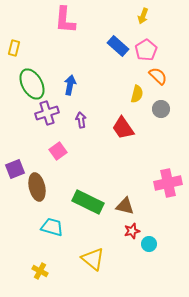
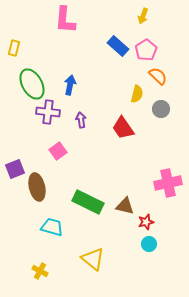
purple cross: moved 1 px right, 1 px up; rotated 25 degrees clockwise
red star: moved 14 px right, 9 px up
